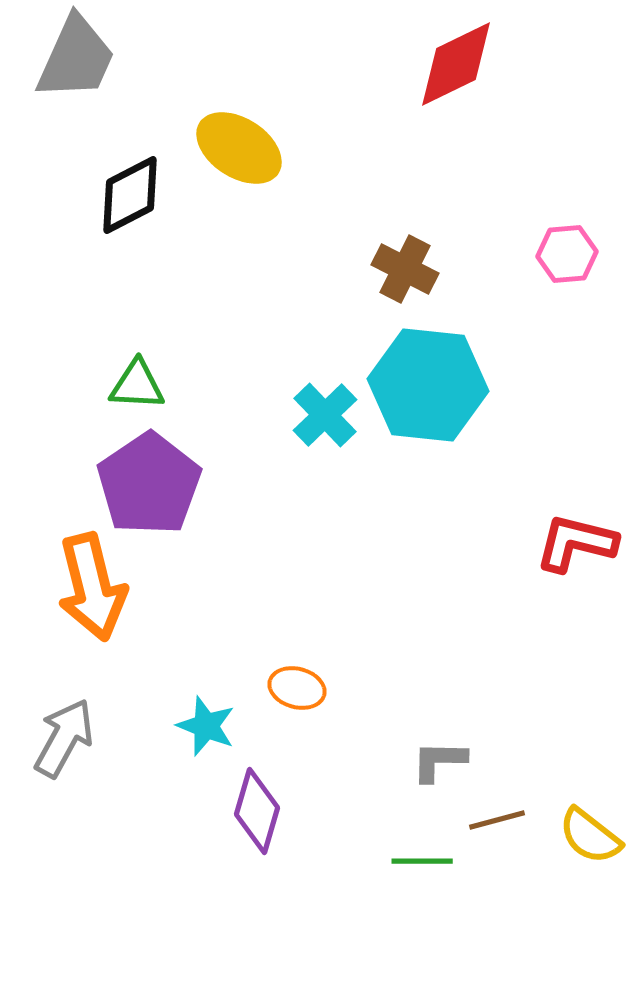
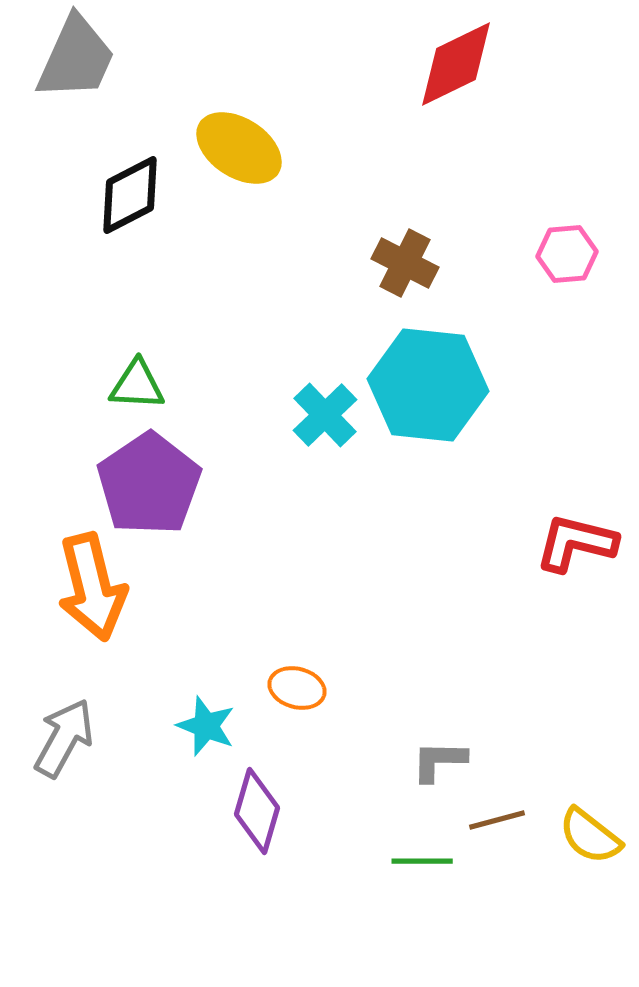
brown cross: moved 6 px up
